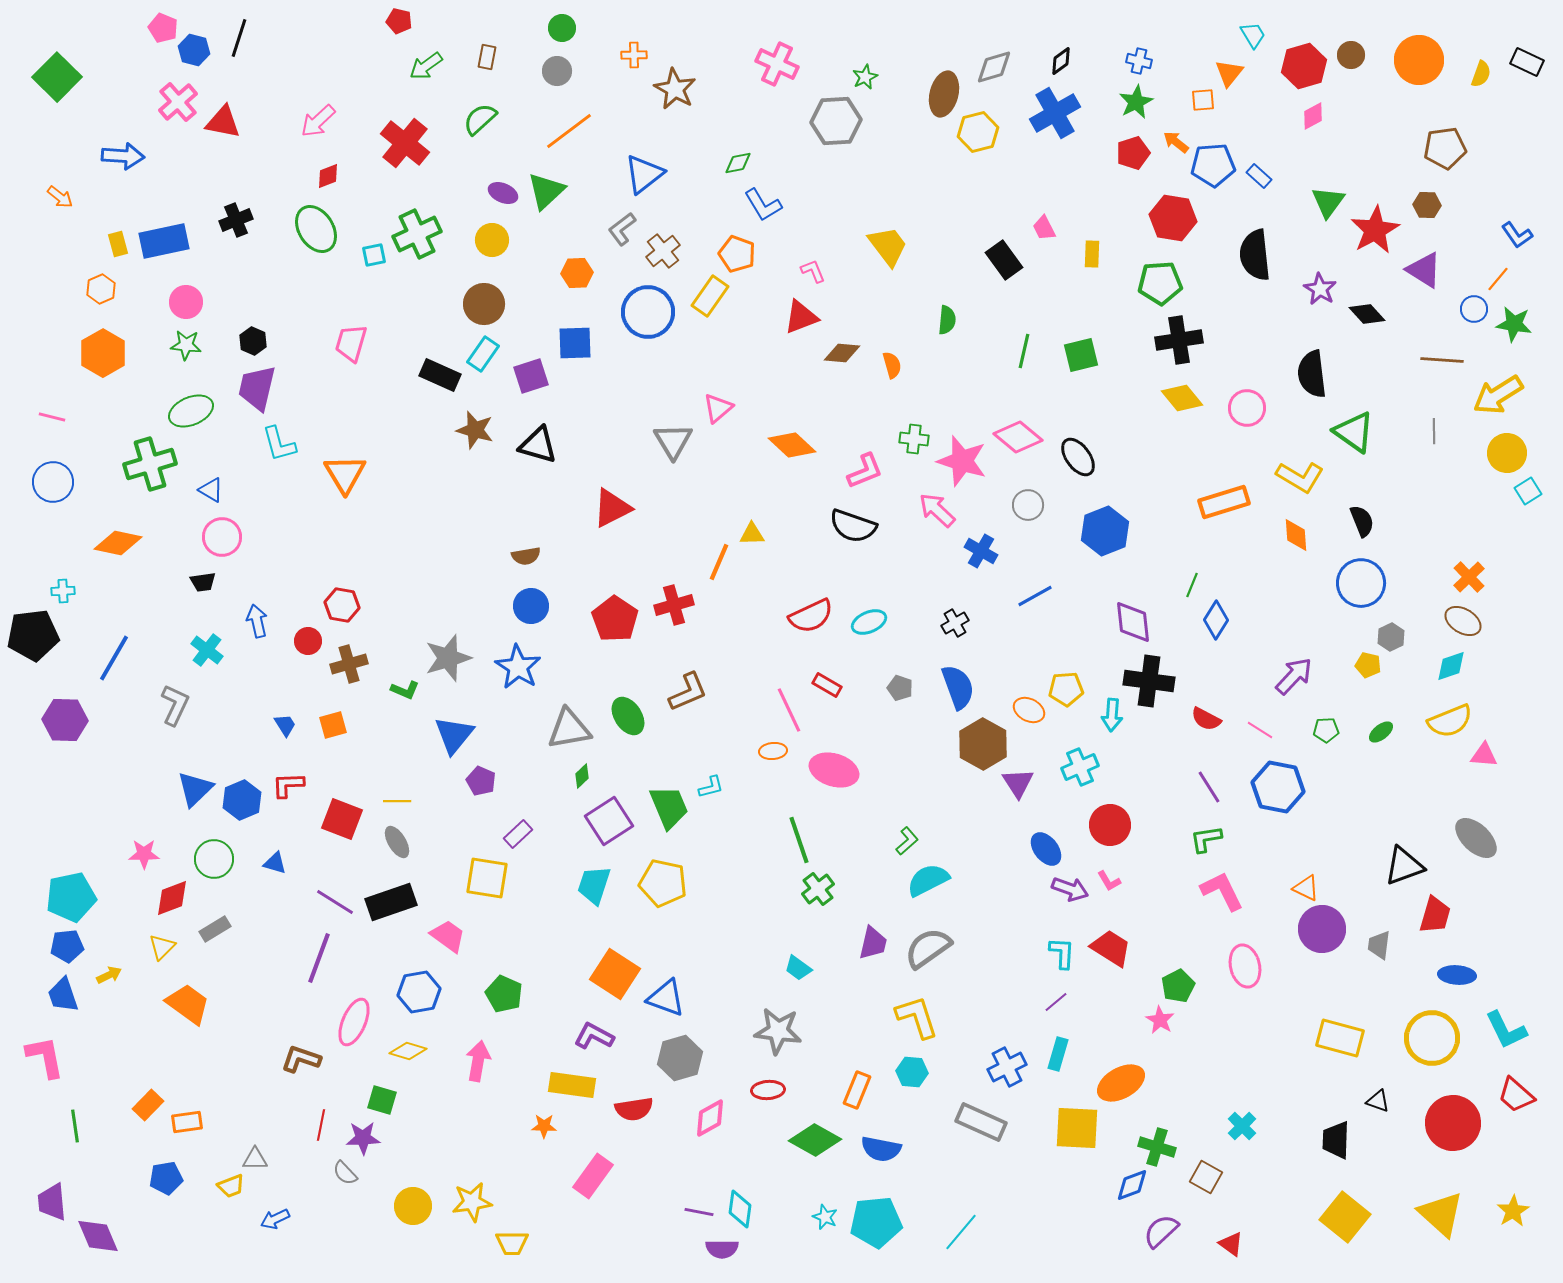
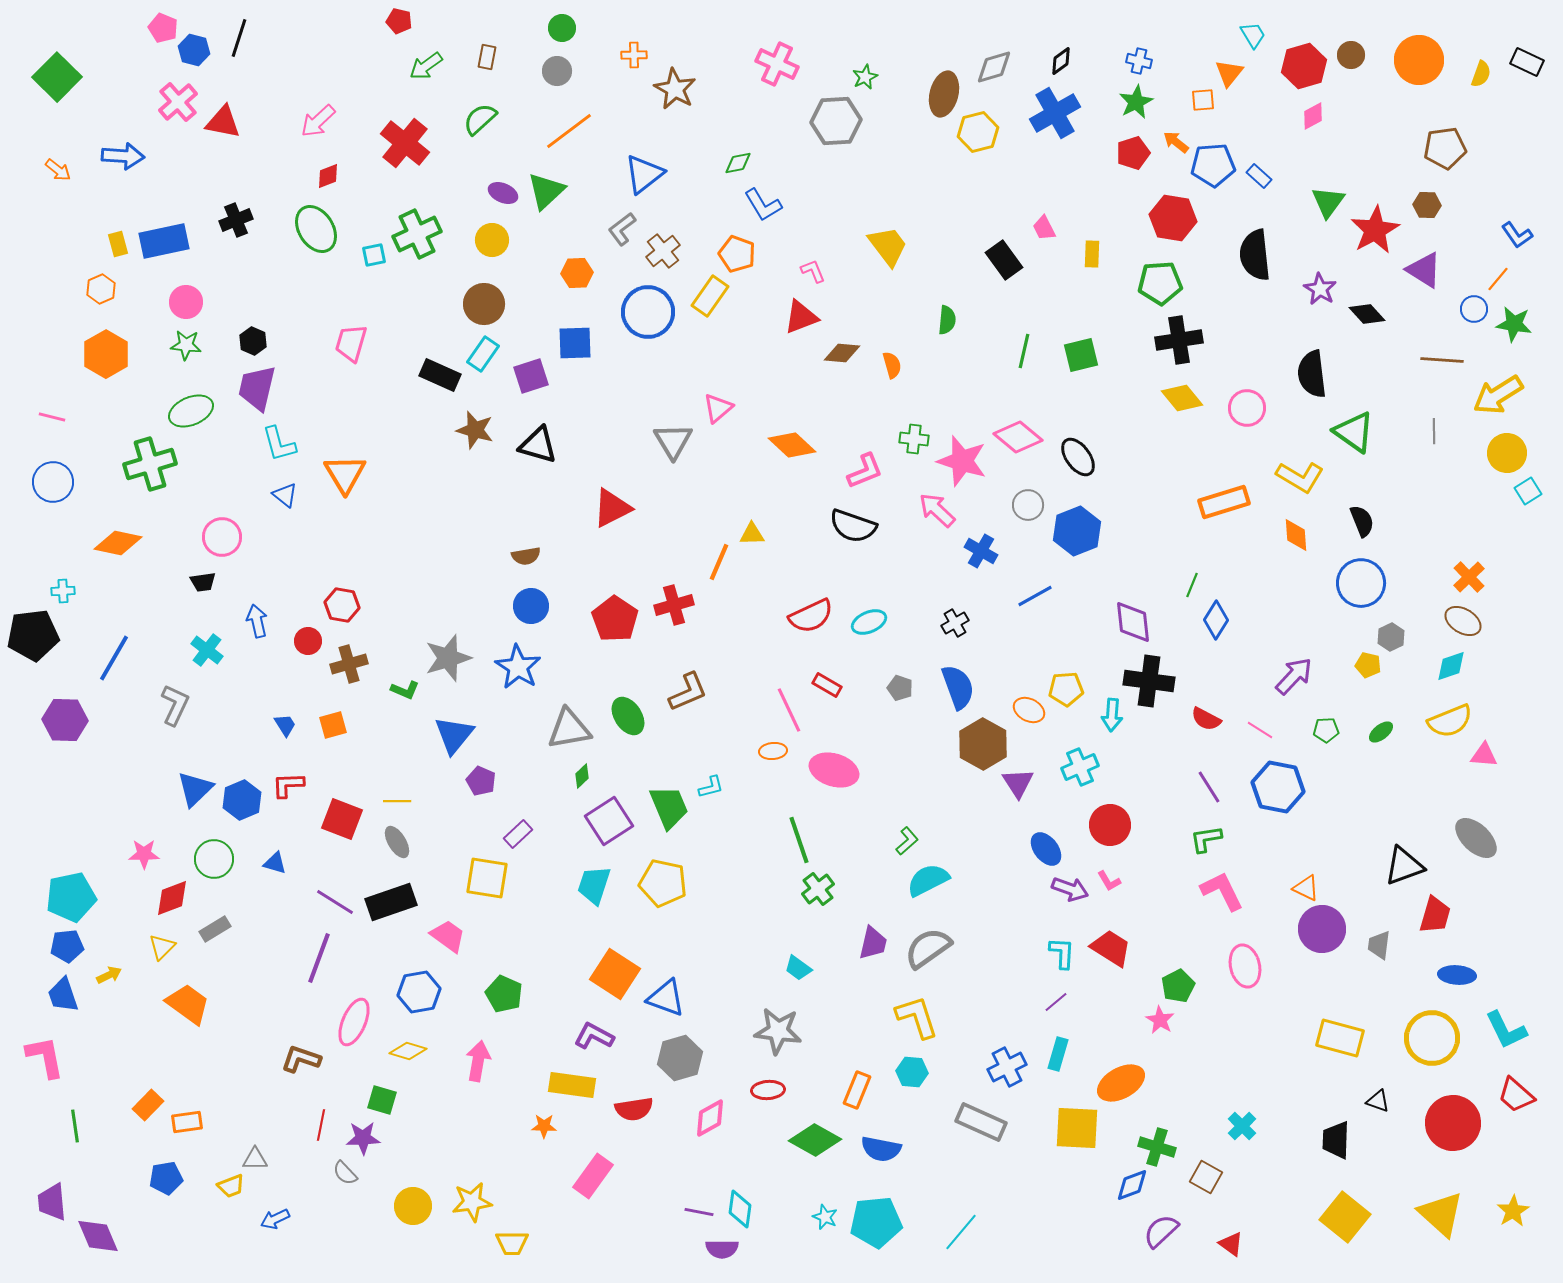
orange arrow at (60, 197): moved 2 px left, 27 px up
orange hexagon at (103, 353): moved 3 px right, 1 px down
blue triangle at (211, 490): moved 74 px right, 5 px down; rotated 8 degrees clockwise
blue hexagon at (1105, 531): moved 28 px left
